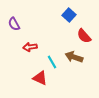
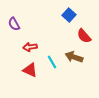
red triangle: moved 10 px left, 8 px up
